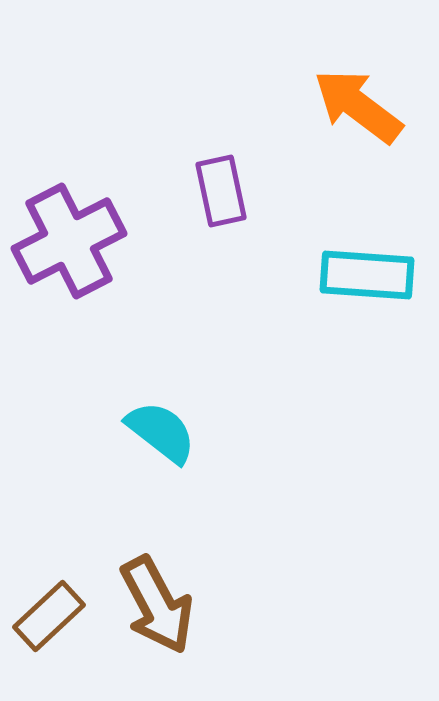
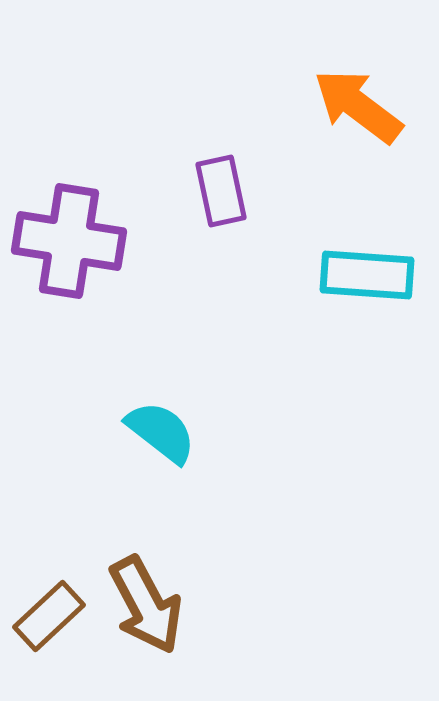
purple cross: rotated 36 degrees clockwise
brown arrow: moved 11 px left
